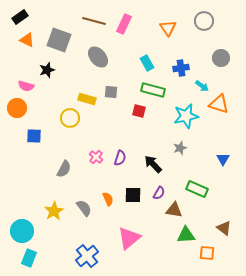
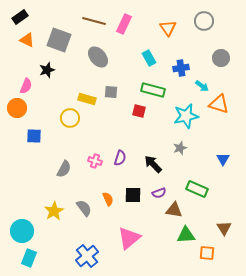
cyan rectangle at (147, 63): moved 2 px right, 5 px up
pink semicircle at (26, 86): rotated 84 degrees counterclockwise
pink cross at (96, 157): moved 1 px left, 4 px down; rotated 24 degrees counterclockwise
purple semicircle at (159, 193): rotated 40 degrees clockwise
brown triangle at (224, 228): rotated 21 degrees clockwise
